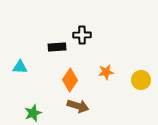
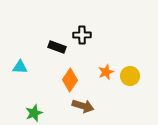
black rectangle: rotated 24 degrees clockwise
orange star: rotated 14 degrees counterclockwise
yellow circle: moved 11 px left, 4 px up
brown arrow: moved 5 px right
green star: moved 1 px right
